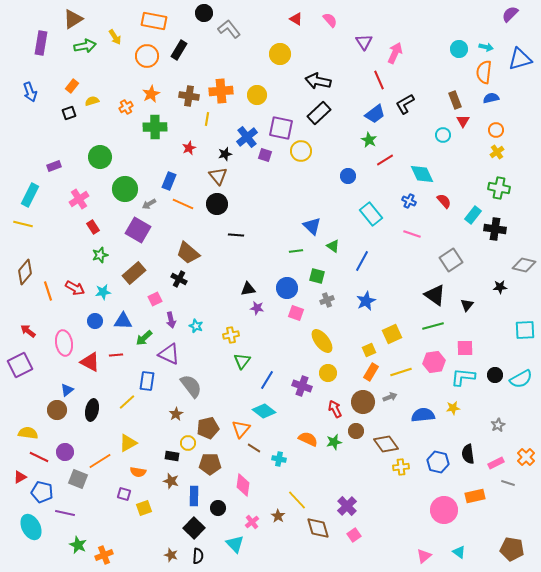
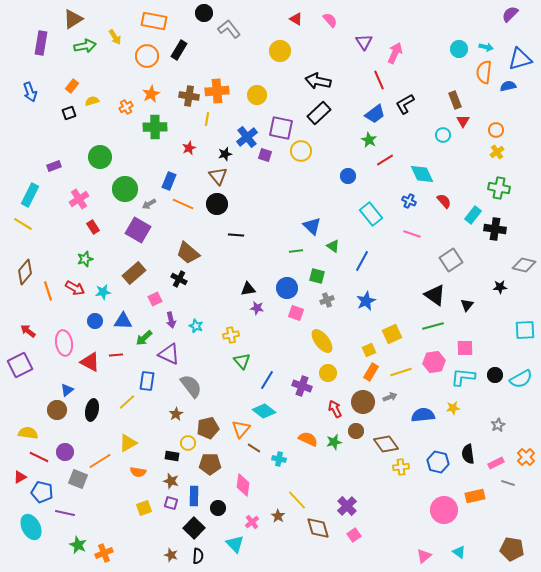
yellow circle at (280, 54): moved 3 px up
orange cross at (221, 91): moved 4 px left
blue semicircle at (491, 98): moved 17 px right, 12 px up
yellow line at (23, 224): rotated 18 degrees clockwise
green star at (100, 255): moved 15 px left, 4 px down
green triangle at (242, 361): rotated 18 degrees counterclockwise
purple square at (124, 494): moved 47 px right, 9 px down
orange cross at (104, 555): moved 2 px up
